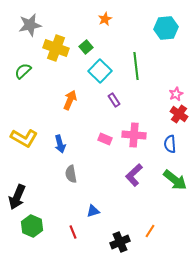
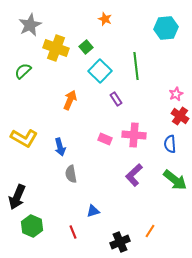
orange star: rotated 24 degrees counterclockwise
gray star: rotated 15 degrees counterclockwise
purple rectangle: moved 2 px right, 1 px up
red cross: moved 1 px right, 2 px down
blue arrow: moved 3 px down
